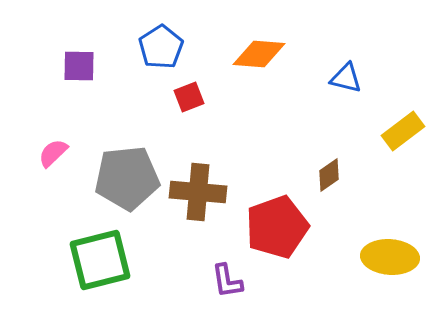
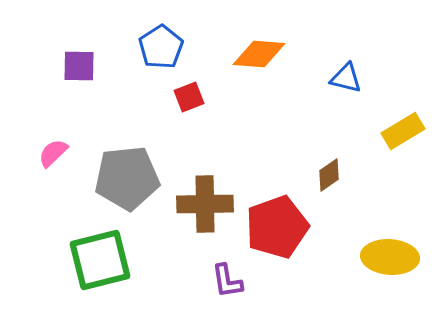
yellow rectangle: rotated 6 degrees clockwise
brown cross: moved 7 px right, 12 px down; rotated 6 degrees counterclockwise
